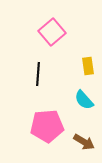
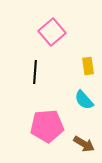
black line: moved 3 px left, 2 px up
brown arrow: moved 2 px down
